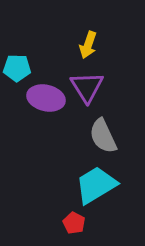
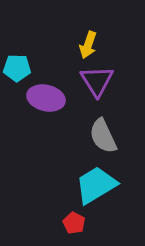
purple triangle: moved 10 px right, 6 px up
